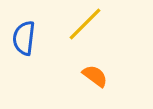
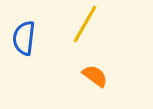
yellow line: rotated 15 degrees counterclockwise
